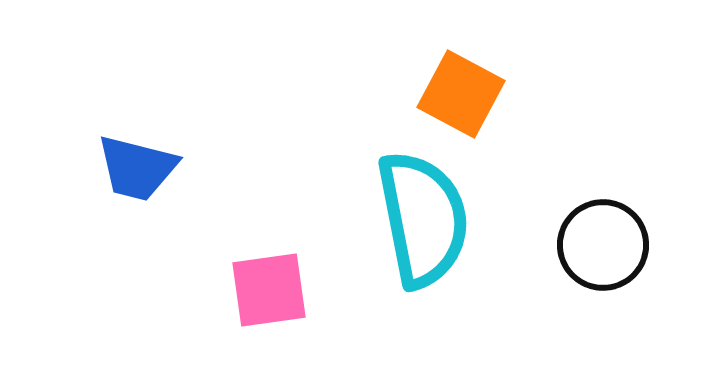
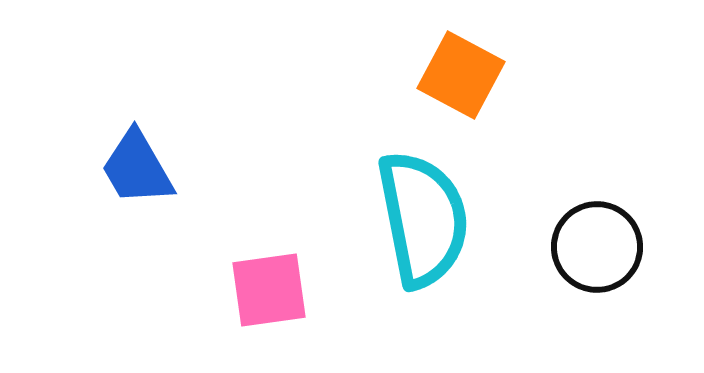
orange square: moved 19 px up
blue trapezoid: rotated 46 degrees clockwise
black circle: moved 6 px left, 2 px down
